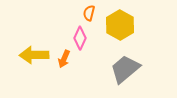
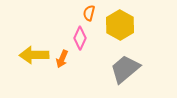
orange arrow: moved 2 px left
